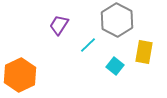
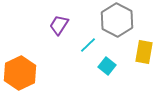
cyan square: moved 8 px left
orange hexagon: moved 2 px up
